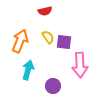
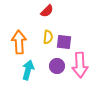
red semicircle: moved 2 px right; rotated 32 degrees counterclockwise
yellow semicircle: rotated 40 degrees clockwise
orange arrow: moved 1 px left, 1 px down; rotated 25 degrees counterclockwise
purple circle: moved 4 px right, 20 px up
